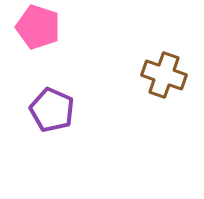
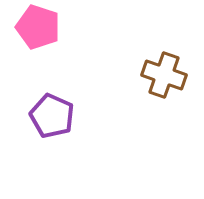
purple pentagon: moved 6 px down
